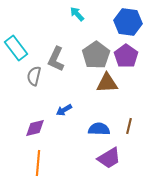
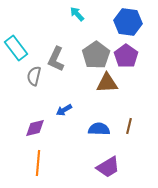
purple trapezoid: moved 1 px left, 9 px down
